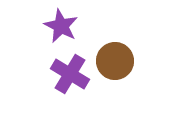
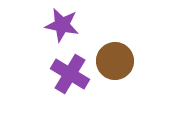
purple star: moved 1 px right, 1 px up; rotated 16 degrees counterclockwise
